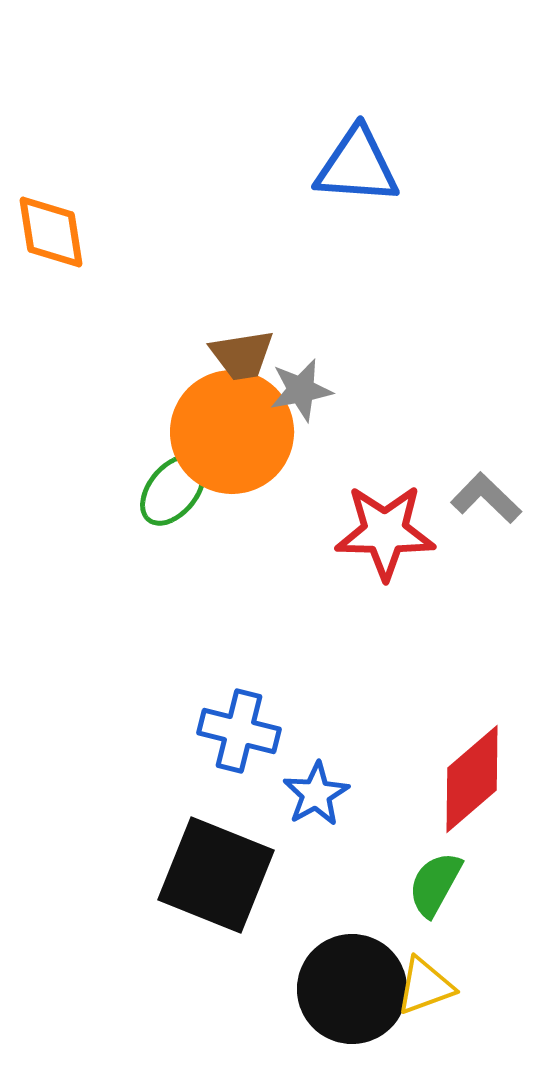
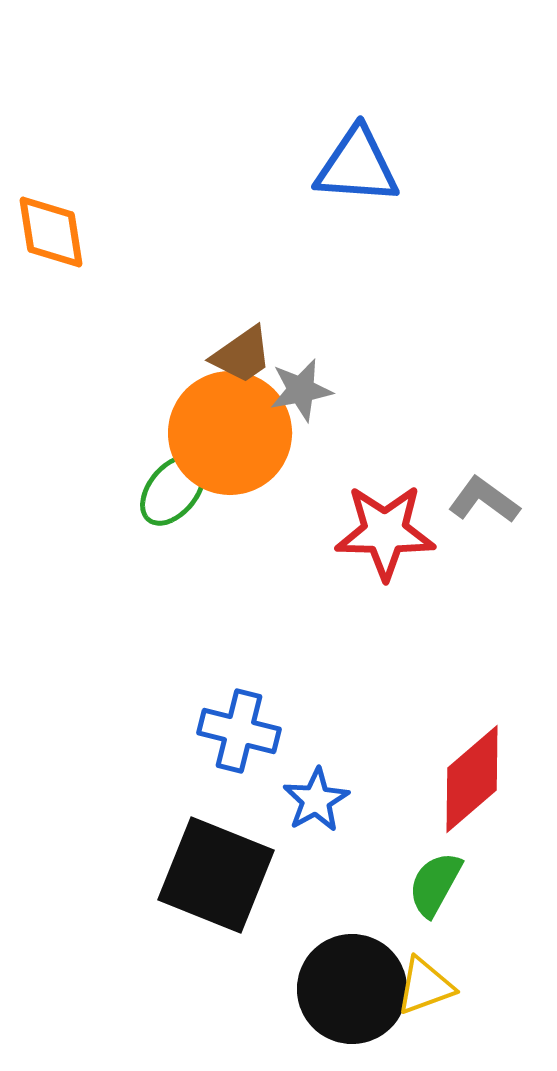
brown trapezoid: rotated 26 degrees counterclockwise
orange circle: moved 2 px left, 1 px down
gray L-shape: moved 2 px left, 2 px down; rotated 8 degrees counterclockwise
blue star: moved 6 px down
